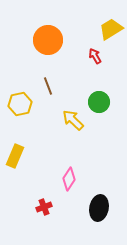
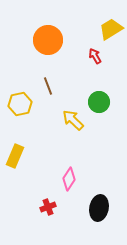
red cross: moved 4 px right
